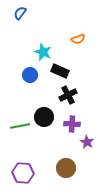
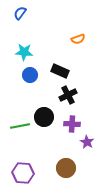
cyan star: moved 19 px left; rotated 18 degrees counterclockwise
